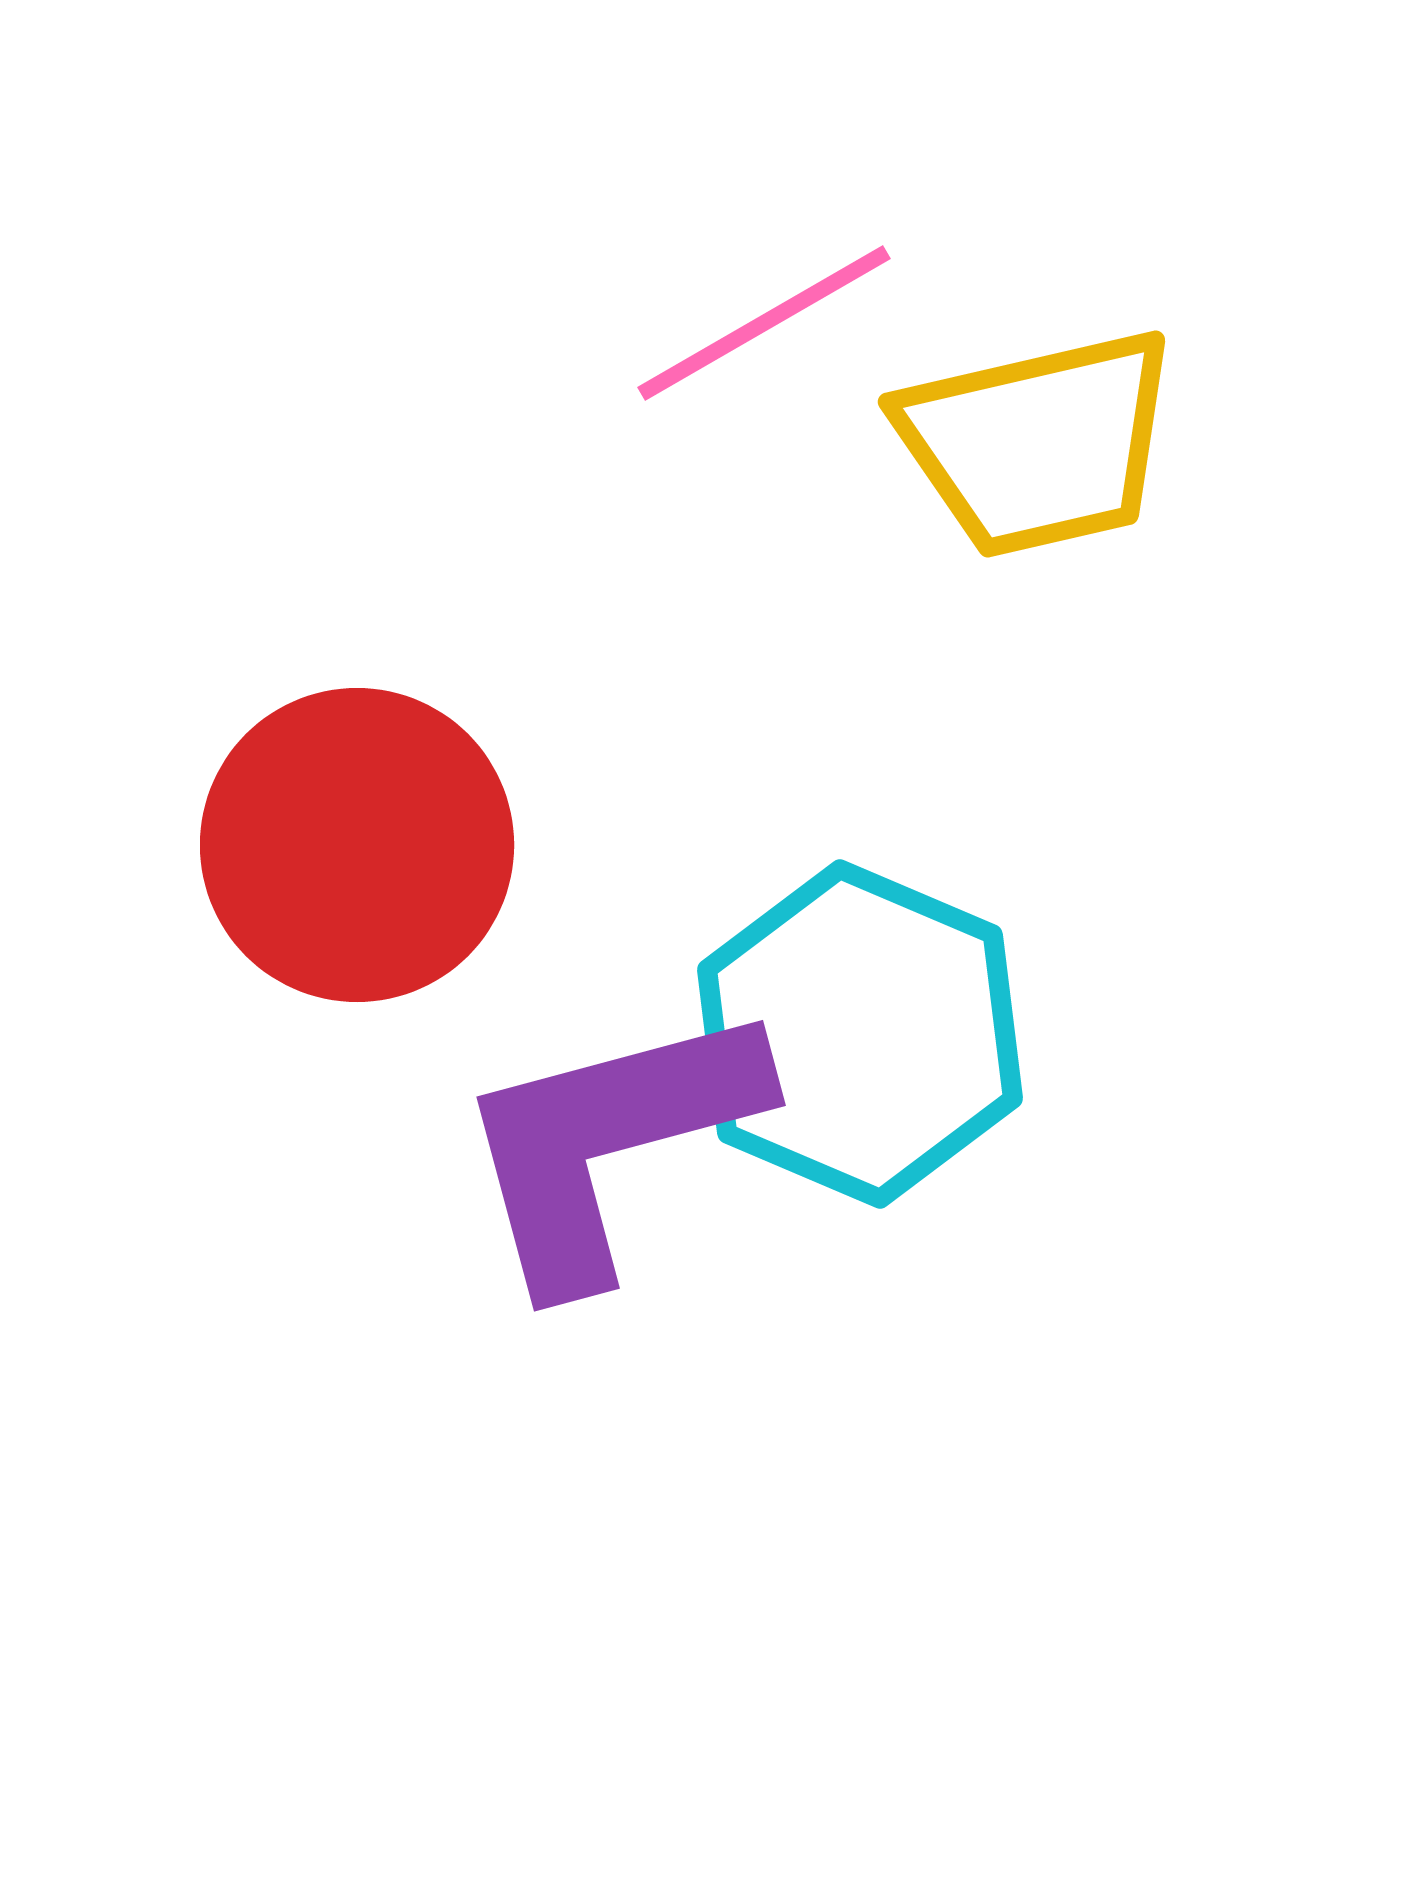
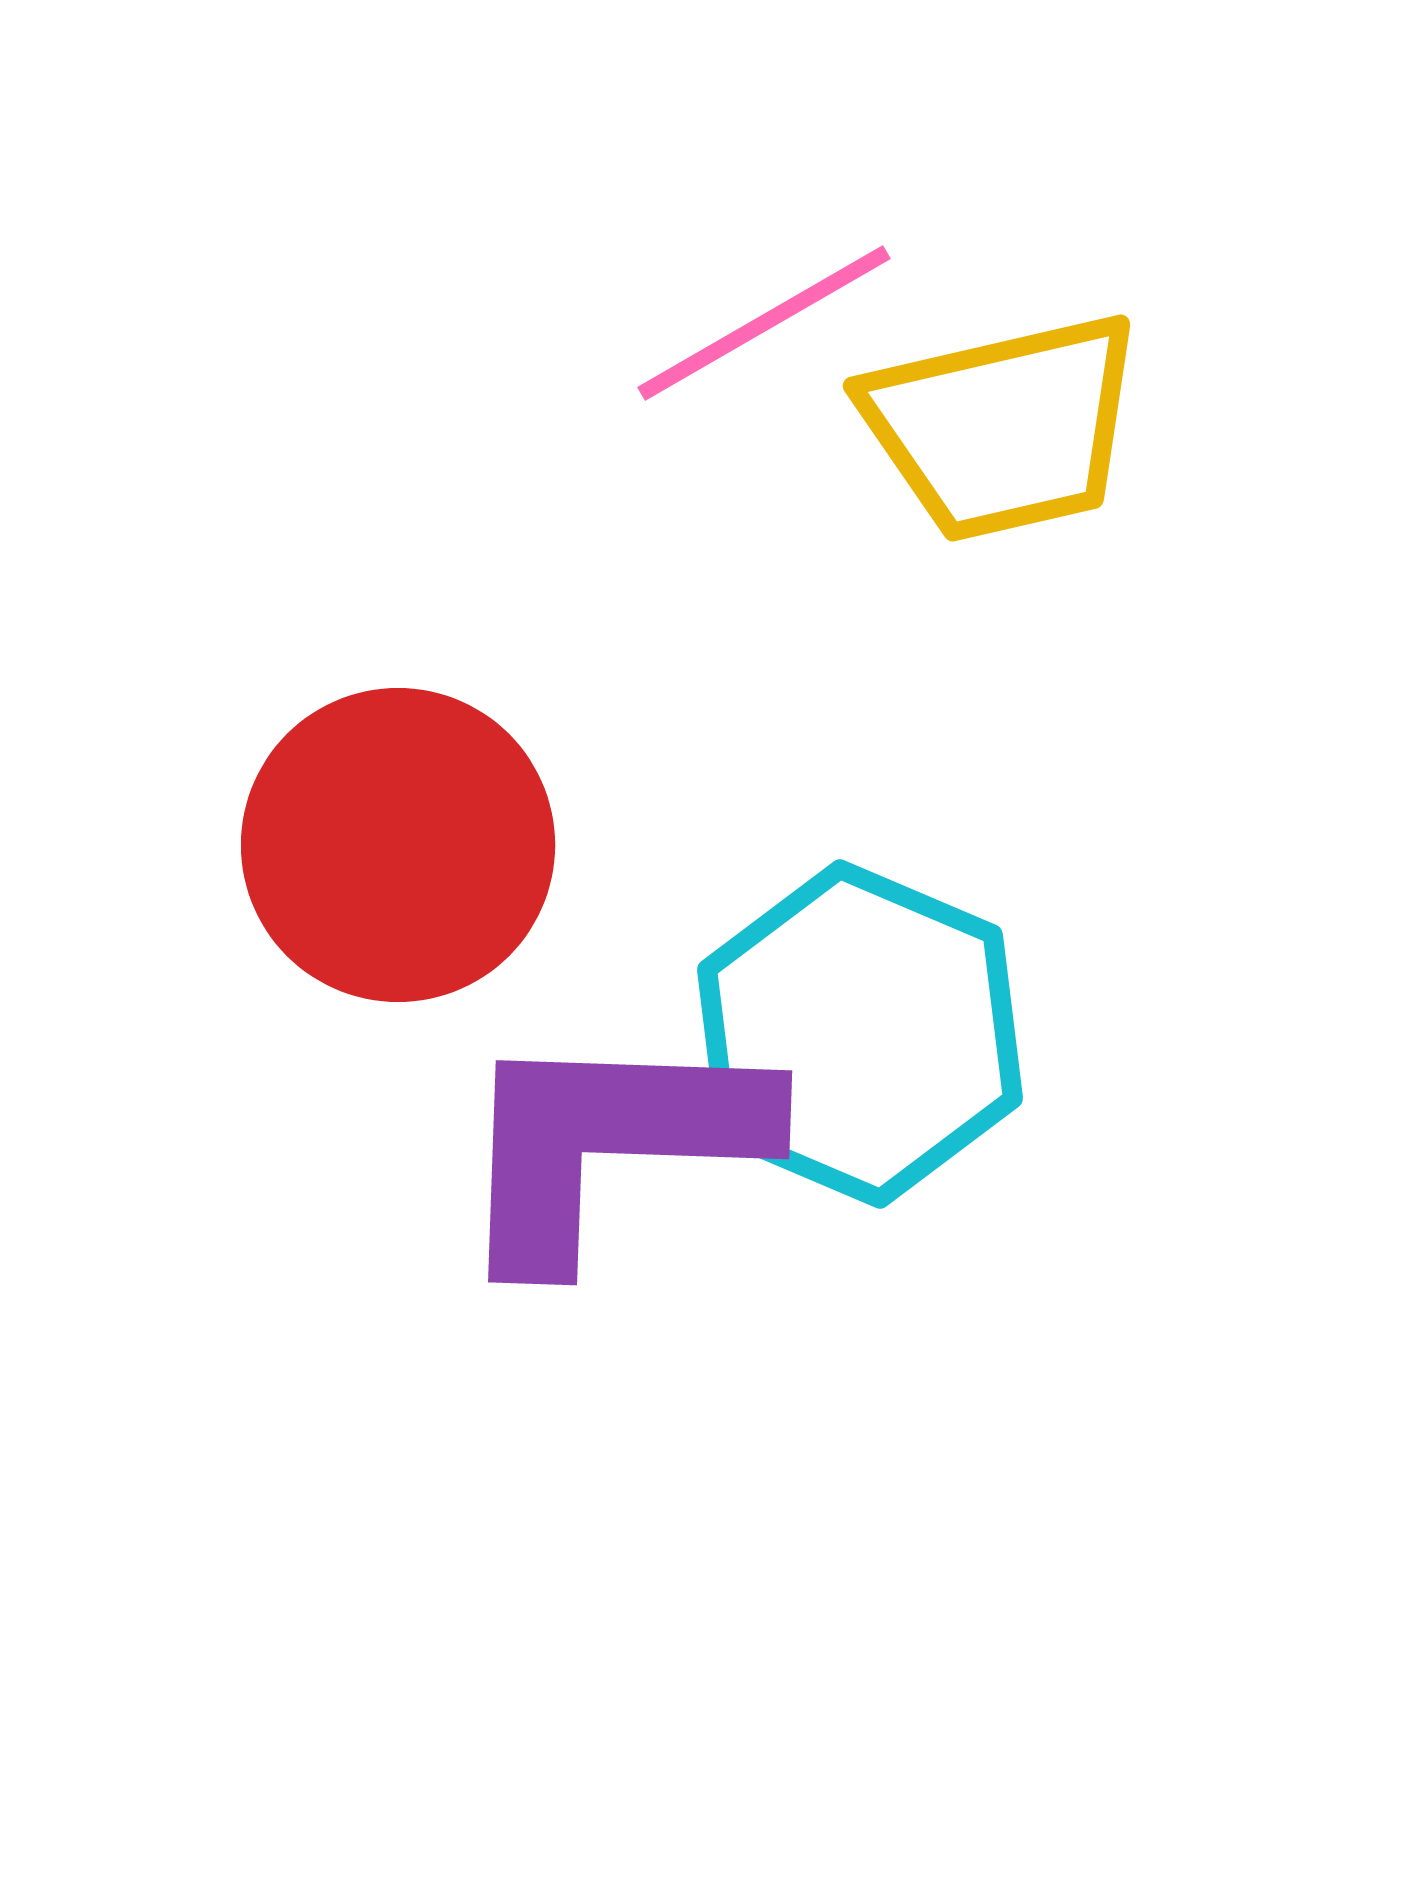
yellow trapezoid: moved 35 px left, 16 px up
red circle: moved 41 px right
purple L-shape: rotated 17 degrees clockwise
